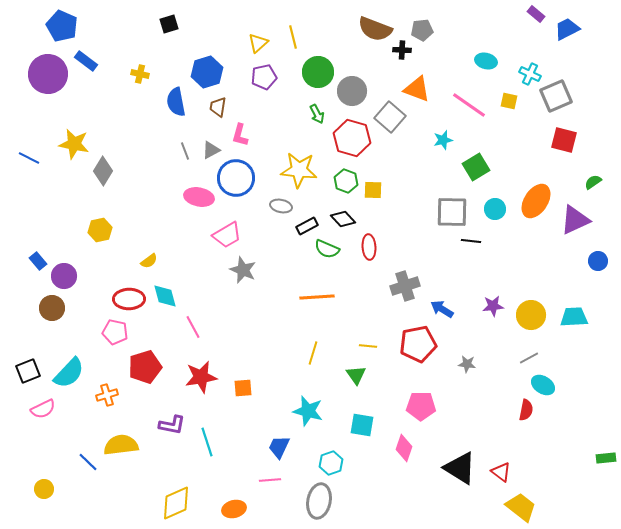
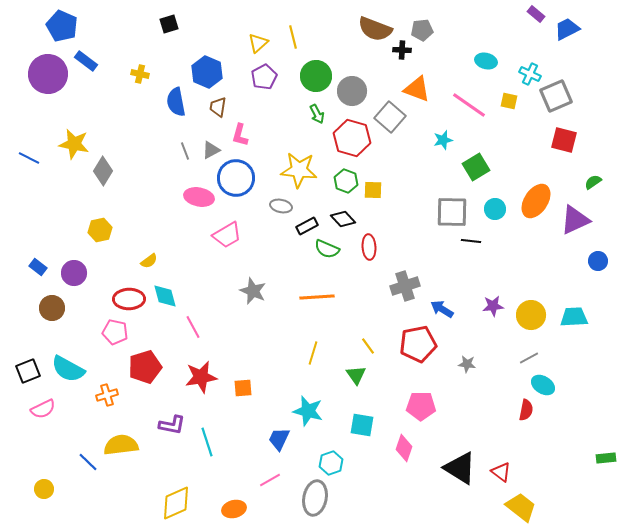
blue hexagon at (207, 72): rotated 20 degrees counterclockwise
green circle at (318, 72): moved 2 px left, 4 px down
purple pentagon at (264, 77): rotated 15 degrees counterclockwise
blue rectangle at (38, 261): moved 6 px down; rotated 12 degrees counterclockwise
gray star at (243, 270): moved 10 px right, 21 px down
purple circle at (64, 276): moved 10 px right, 3 px up
yellow line at (368, 346): rotated 48 degrees clockwise
cyan semicircle at (69, 373): moved 1 px left, 4 px up; rotated 76 degrees clockwise
blue trapezoid at (279, 447): moved 8 px up
pink line at (270, 480): rotated 25 degrees counterclockwise
gray ellipse at (319, 501): moved 4 px left, 3 px up
